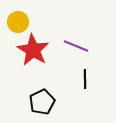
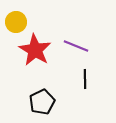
yellow circle: moved 2 px left
red star: moved 2 px right
